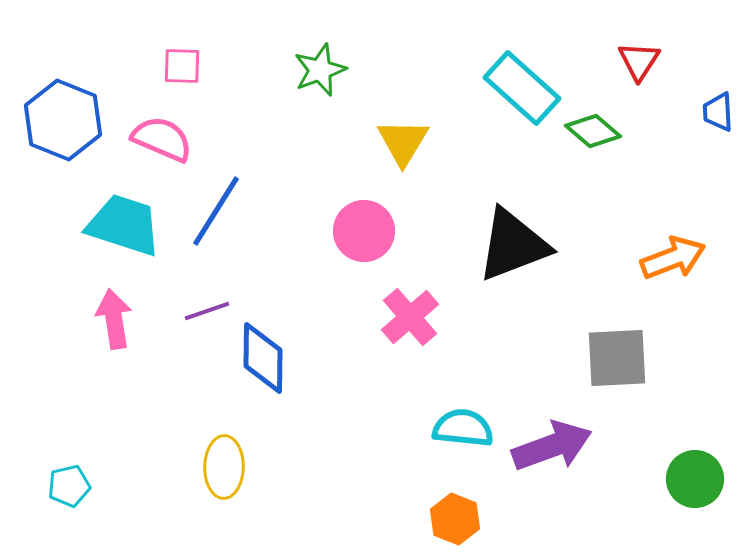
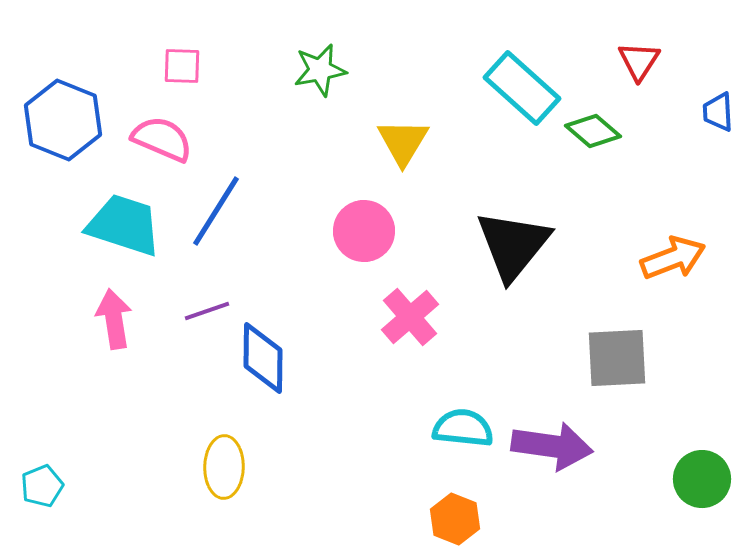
green star: rotated 10 degrees clockwise
black triangle: rotated 30 degrees counterclockwise
purple arrow: rotated 28 degrees clockwise
green circle: moved 7 px right
cyan pentagon: moved 27 px left; rotated 9 degrees counterclockwise
